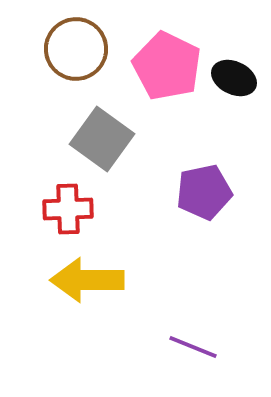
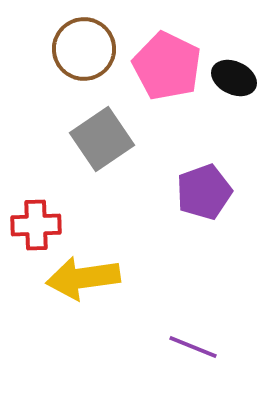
brown circle: moved 8 px right
gray square: rotated 20 degrees clockwise
purple pentagon: rotated 8 degrees counterclockwise
red cross: moved 32 px left, 16 px down
yellow arrow: moved 4 px left, 2 px up; rotated 8 degrees counterclockwise
